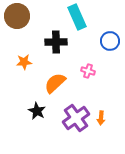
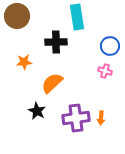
cyan rectangle: rotated 15 degrees clockwise
blue circle: moved 5 px down
pink cross: moved 17 px right
orange semicircle: moved 3 px left
purple cross: rotated 28 degrees clockwise
